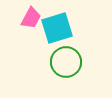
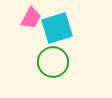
green circle: moved 13 px left
